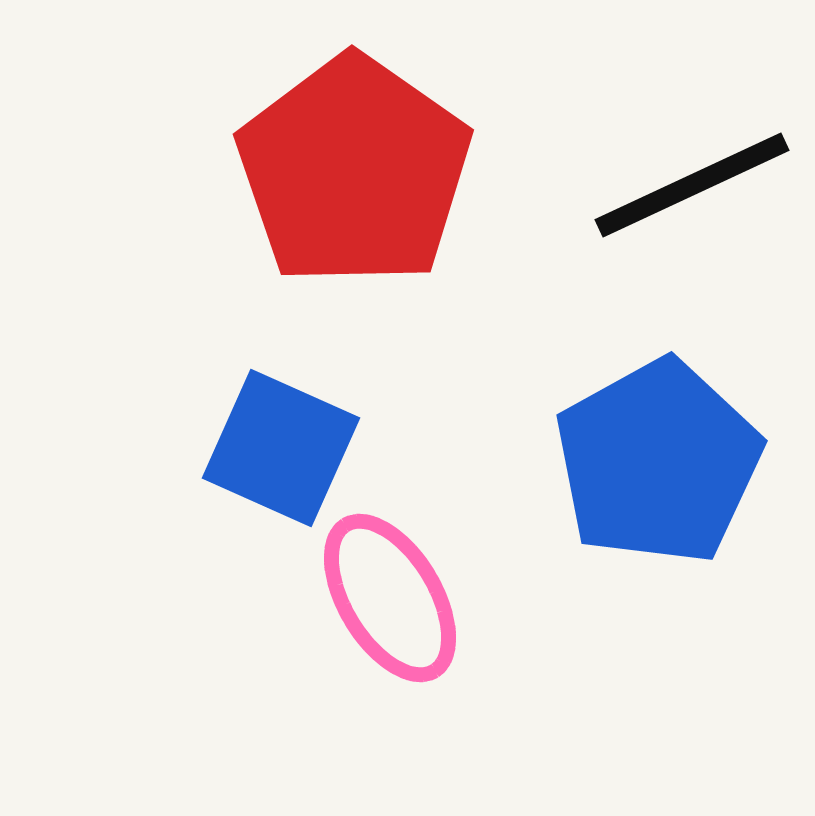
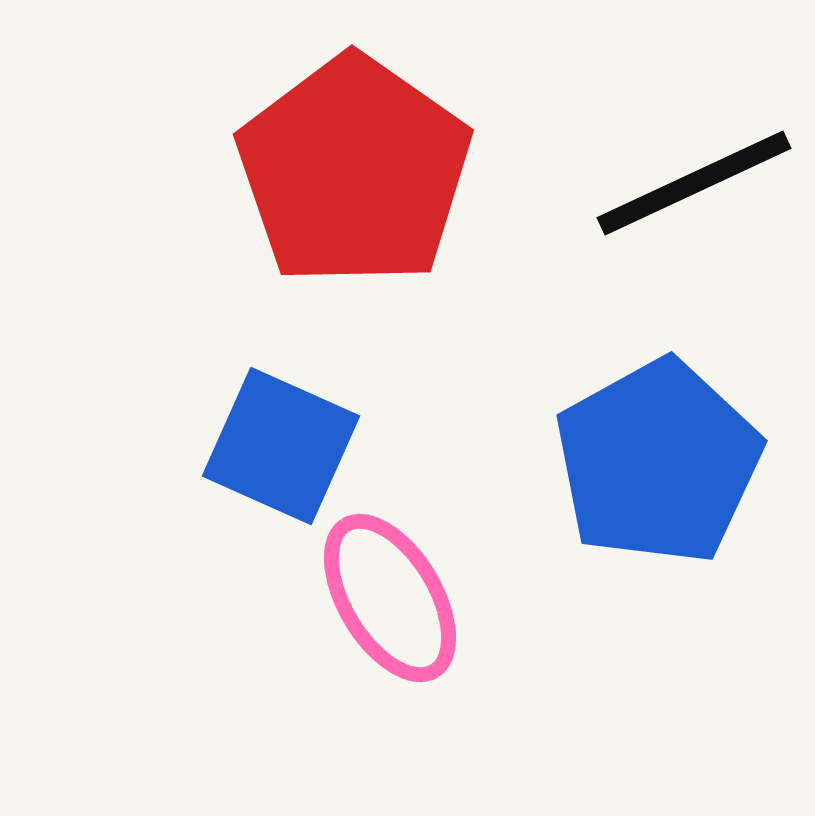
black line: moved 2 px right, 2 px up
blue square: moved 2 px up
